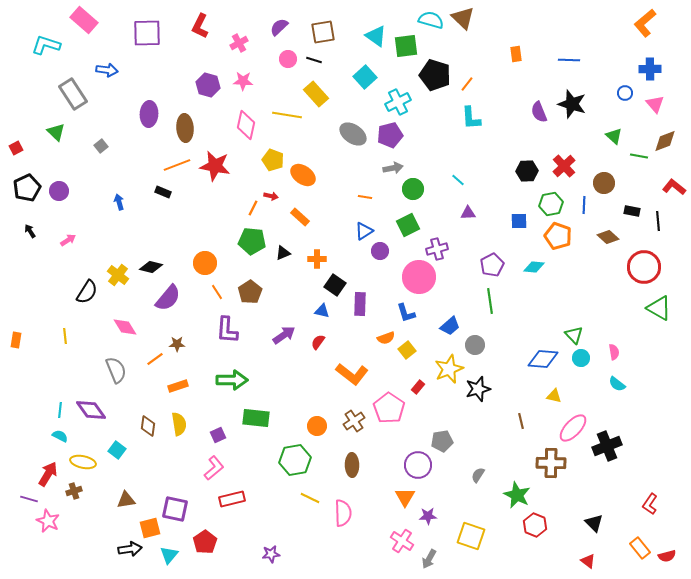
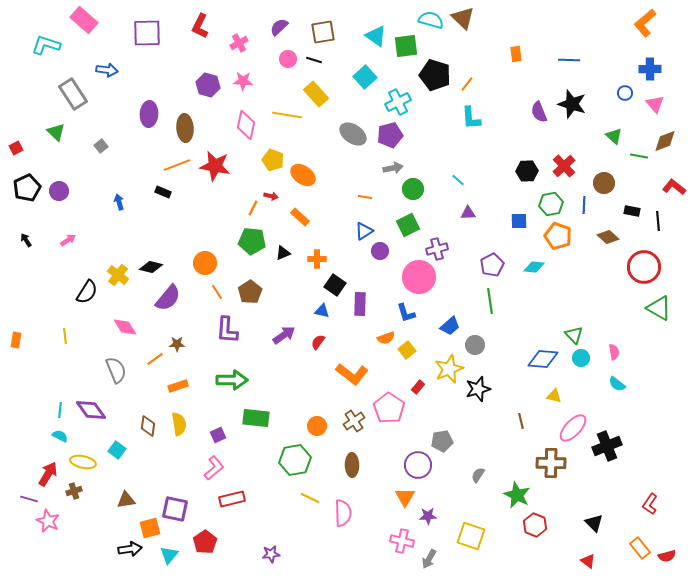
black arrow at (30, 231): moved 4 px left, 9 px down
pink cross at (402, 541): rotated 20 degrees counterclockwise
